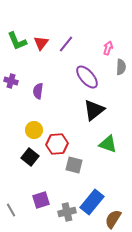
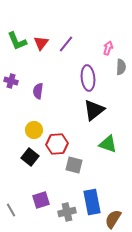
purple ellipse: moved 1 px right, 1 px down; rotated 35 degrees clockwise
blue rectangle: rotated 50 degrees counterclockwise
